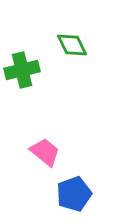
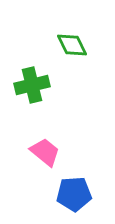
green cross: moved 10 px right, 15 px down
blue pentagon: rotated 16 degrees clockwise
